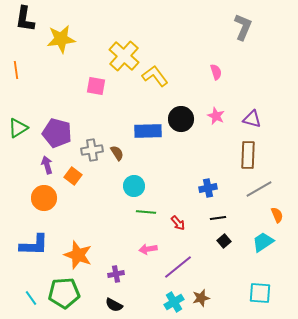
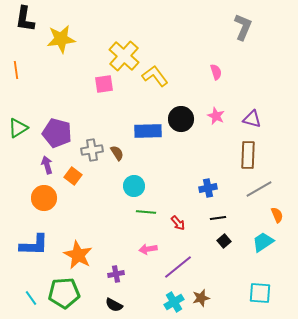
pink square: moved 8 px right, 2 px up; rotated 18 degrees counterclockwise
orange star: rotated 8 degrees clockwise
